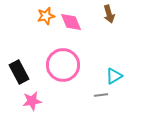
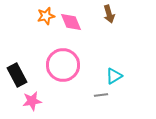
black rectangle: moved 2 px left, 3 px down
